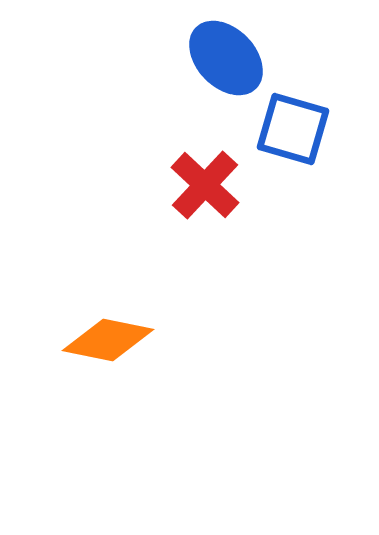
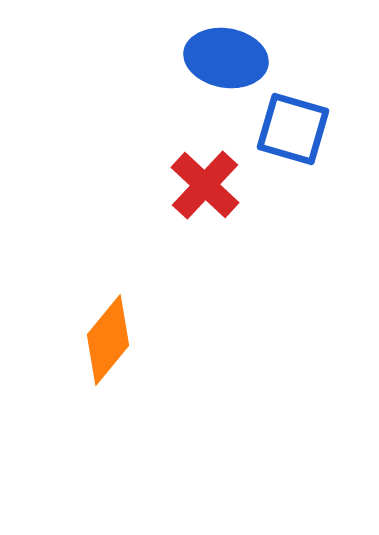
blue ellipse: rotated 36 degrees counterclockwise
orange diamond: rotated 62 degrees counterclockwise
